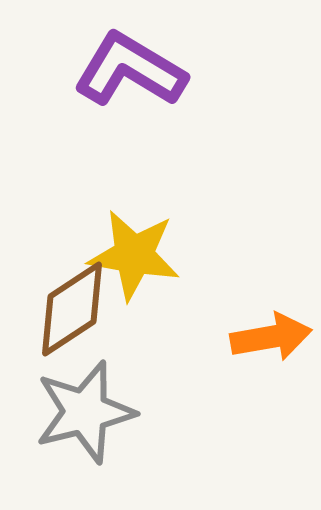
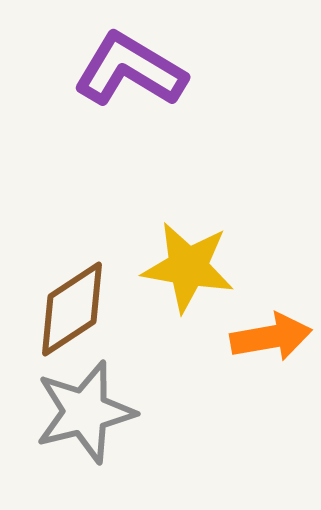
yellow star: moved 54 px right, 12 px down
